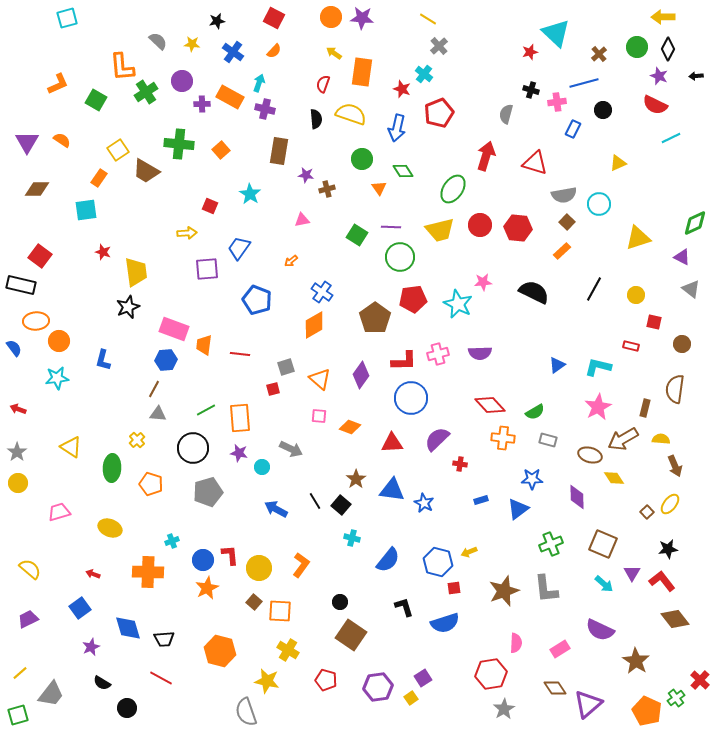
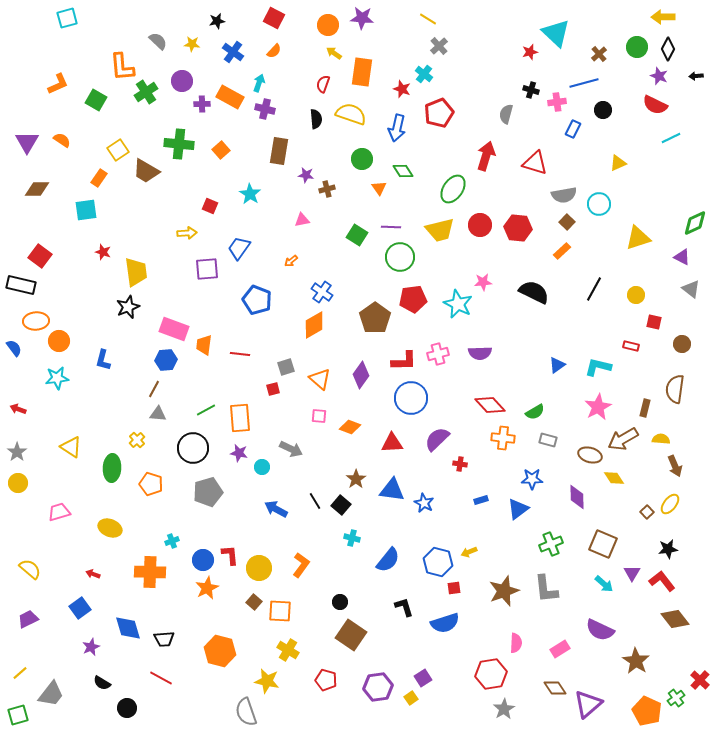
orange circle at (331, 17): moved 3 px left, 8 px down
orange cross at (148, 572): moved 2 px right
